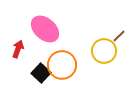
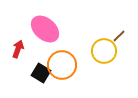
black square: rotated 12 degrees counterclockwise
